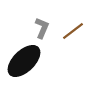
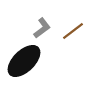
gray L-shape: rotated 30 degrees clockwise
